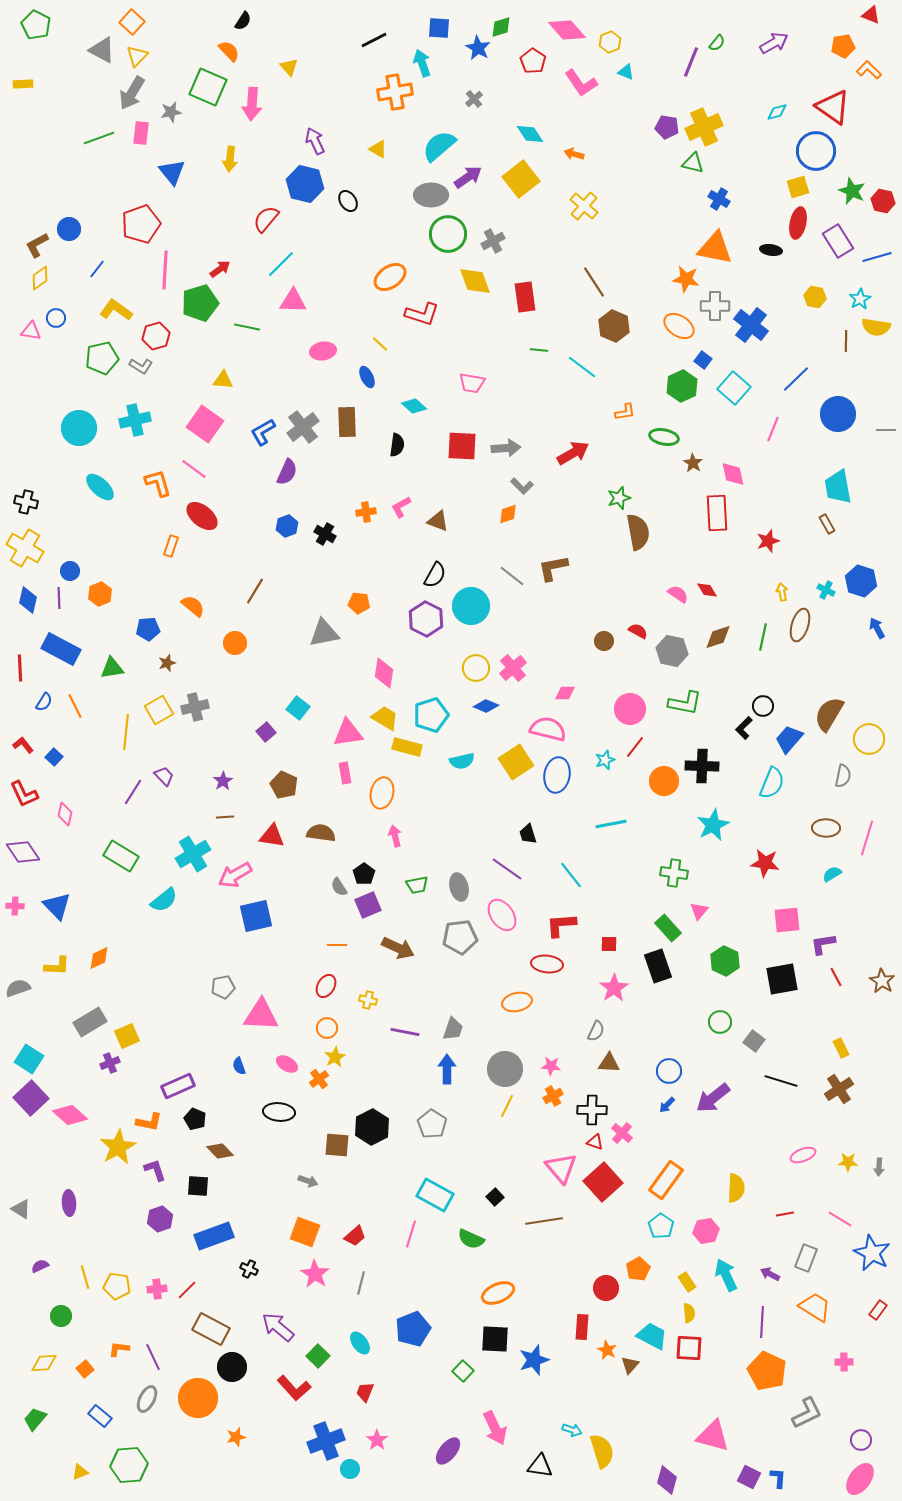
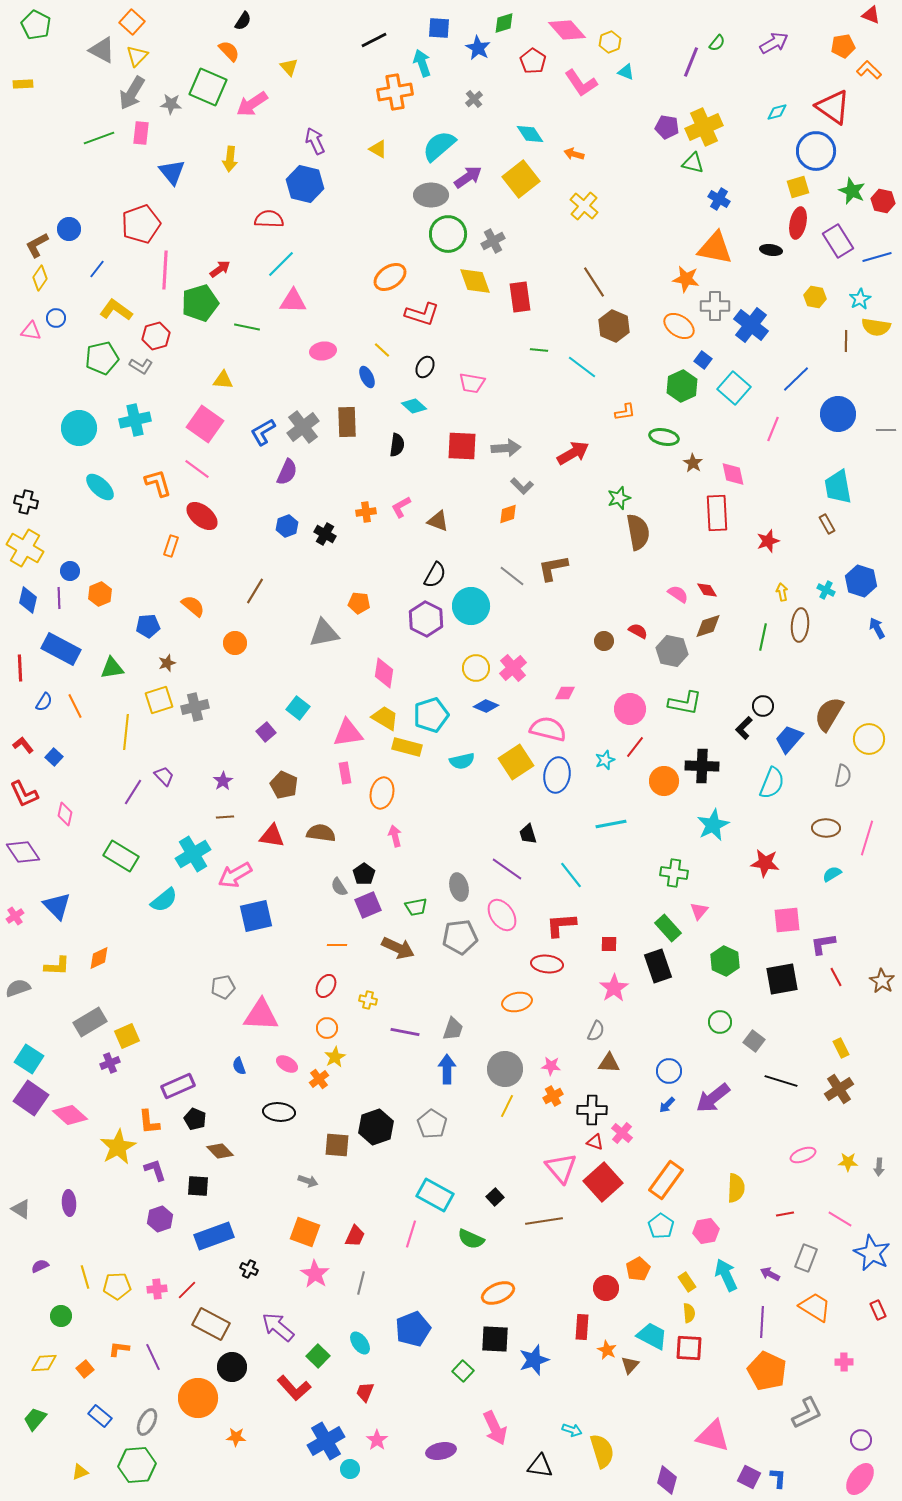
green diamond at (501, 27): moved 3 px right, 4 px up
pink arrow at (252, 104): rotated 52 degrees clockwise
gray star at (171, 112): moved 8 px up; rotated 15 degrees clockwise
black ellipse at (348, 201): moved 77 px right, 166 px down; rotated 60 degrees clockwise
red semicircle at (266, 219): moved 3 px right; rotated 52 degrees clockwise
yellow diamond at (40, 278): rotated 20 degrees counterclockwise
red rectangle at (525, 297): moved 5 px left
yellow line at (380, 344): moved 2 px right, 6 px down
pink line at (194, 469): moved 3 px right
brown ellipse at (800, 625): rotated 12 degrees counterclockwise
blue pentagon at (148, 629): moved 3 px up
brown diamond at (718, 637): moved 10 px left, 11 px up
yellow square at (159, 710): moved 10 px up; rotated 12 degrees clockwise
green trapezoid at (417, 885): moved 1 px left, 22 px down
pink cross at (15, 906): moved 10 px down; rotated 36 degrees counterclockwise
purple square at (31, 1098): rotated 12 degrees counterclockwise
orange L-shape at (149, 1122): rotated 72 degrees clockwise
black hexagon at (372, 1127): moved 4 px right; rotated 8 degrees clockwise
red trapezoid at (355, 1236): rotated 25 degrees counterclockwise
yellow pentagon at (117, 1286): rotated 12 degrees counterclockwise
red rectangle at (878, 1310): rotated 60 degrees counterclockwise
brown rectangle at (211, 1329): moved 5 px up
gray ellipse at (147, 1399): moved 23 px down
orange star at (236, 1437): rotated 18 degrees clockwise
blue cross at (326, 1441): rotated 9 degrees counterclockwise
purple ellipse at (448, 1451): moved 7 px left; rotated 40 degrees clockwise
green hexagon at (129, 1465): moved 8 px right
